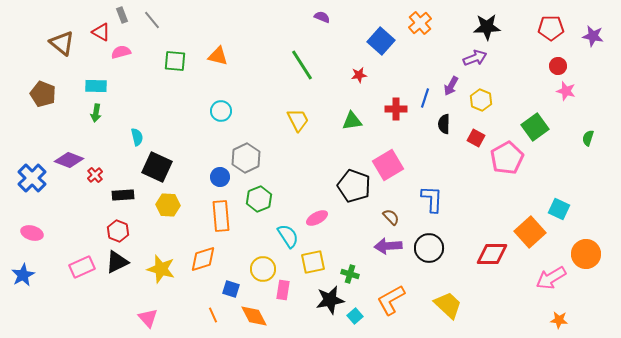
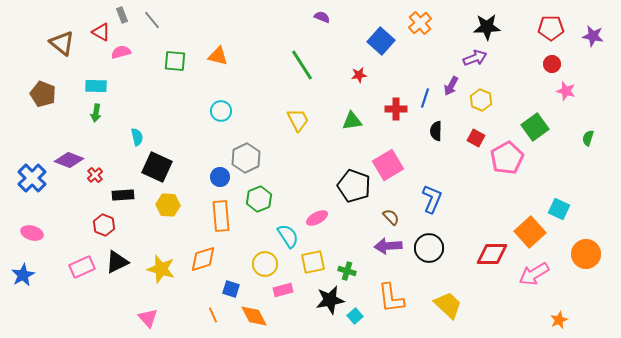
red circle at (558, 66): moved 6 px left, 2 px up
black semicircle at (444, 124): moved 8 px left, 7 px down
blue L-shape at (432, 199): rotated 20 degrees clockwise
red hexagon at (118, 231): moved 14 px left, 6 px up
yellow circle at (263, 269): moved 2 px right, 5 px up
green cross at (350, 274): moved 3 px left, 3 px up
pink arrow at (551, 278): moved 17 px left, 4 px up
pink rectangle at (283, 290): rotated 66 degrees clockwise
orange L-shape at (391, 300): moved 2 px up; rotated 68 degrees counterclockwise
orange star at (559, 320): rotated 30 degrees counterclockwise
